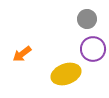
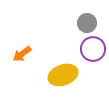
gray circle: moved 4 px down
yellow ellipse: moved 3 px left, 1 px down
